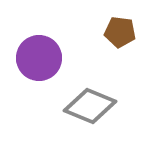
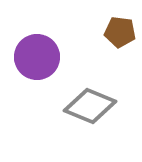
purple circle: moved 2 px left, 1 px up
